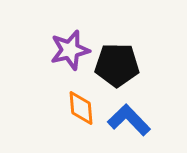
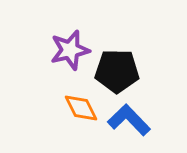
black pentagon: moved 6 px down
orange diamond: rotated 21 degrees counterclockwise
